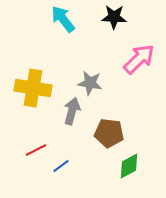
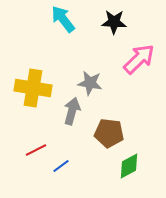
black star: moved 5 px down
